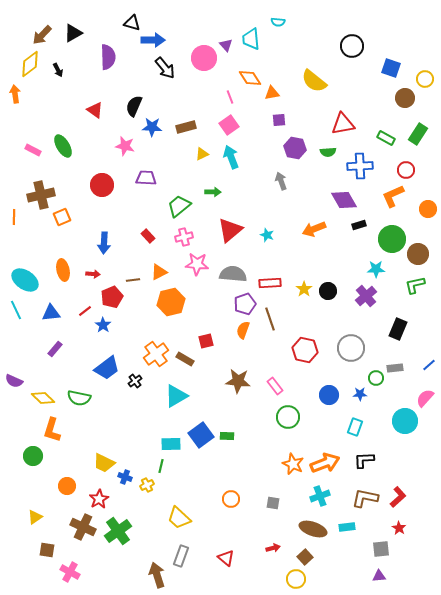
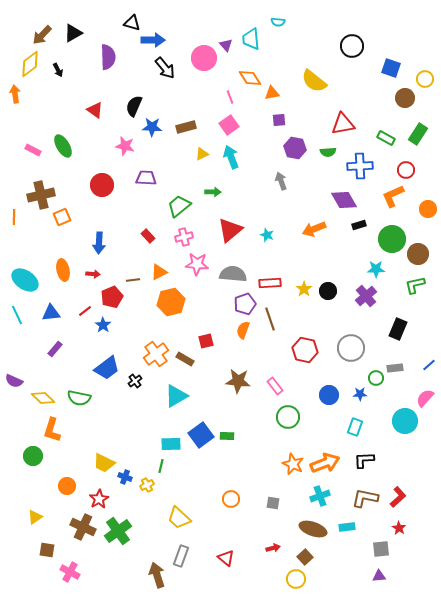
blue arrow at (104, 243): moved 5 px left
cyan line at (16, 310): moved 1 px right, 5 px down
